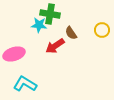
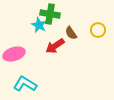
cyan star: rotated 21 degrees clockwise
yellow circle: moved 4 px left
